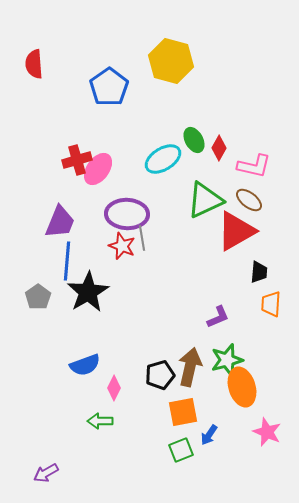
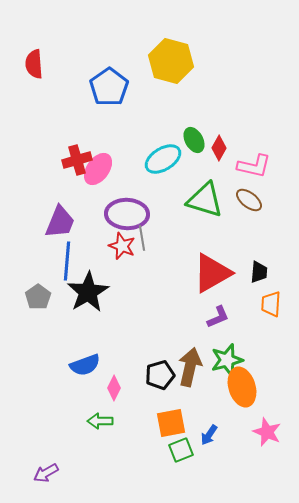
green triangle: rotated 42 degrees clockwise
red triangle: moved 24 px left, 42 px down
orange square: moved 12 px left, 11 px down
